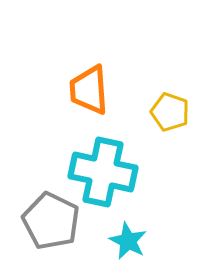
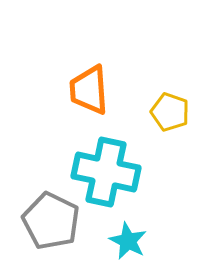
cyan cross: moved 3 px right
